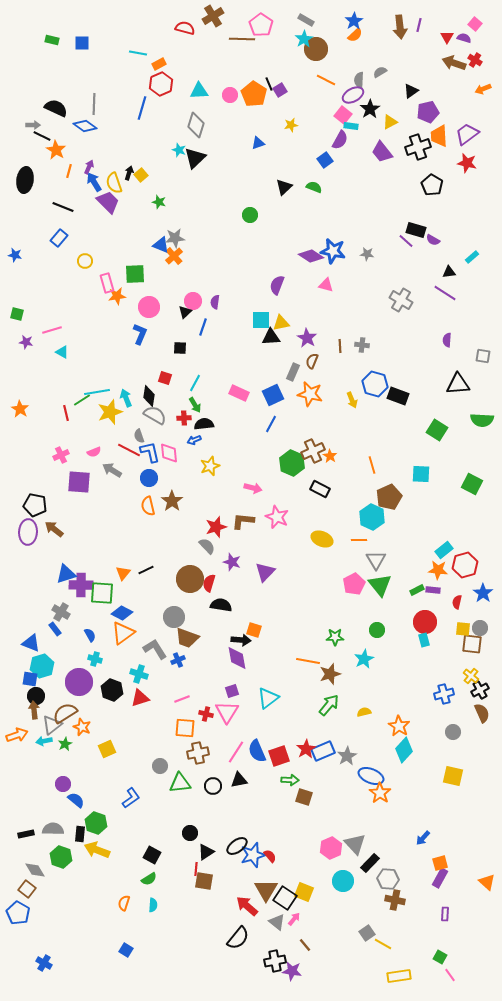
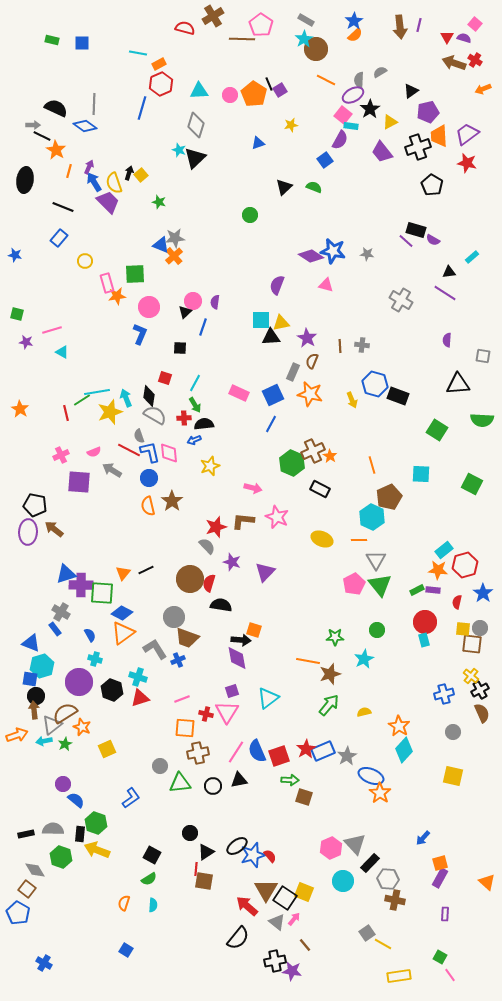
cyan cross at (139, 674): moved 1 px left, 3 px down
